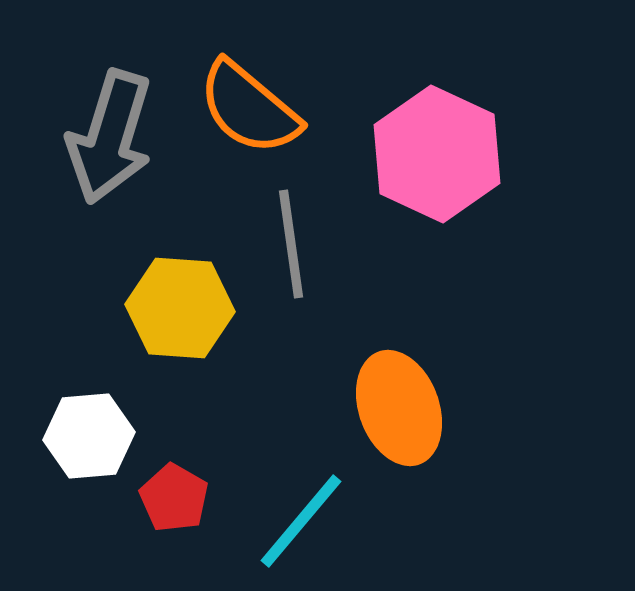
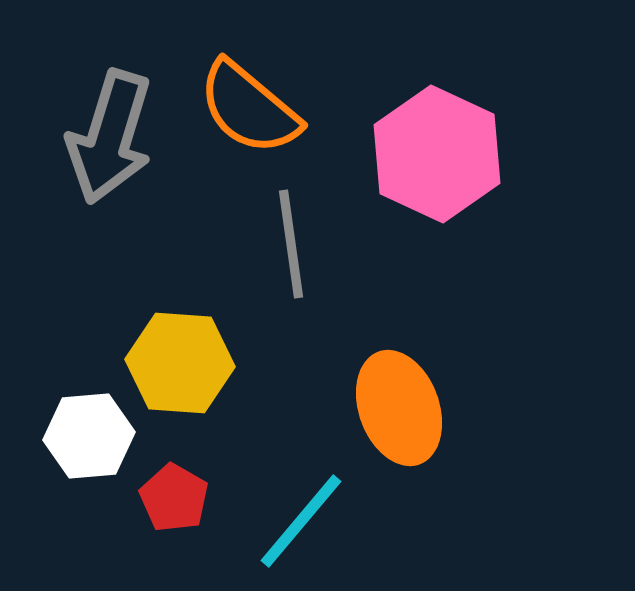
yellow hexagon: moved 55 px down
